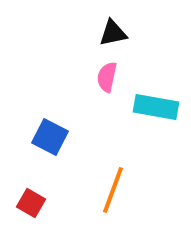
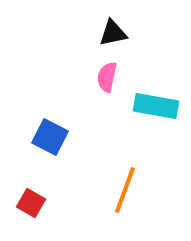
cyan rectangle: moved 1 px up
orange line: moved 12 px right
